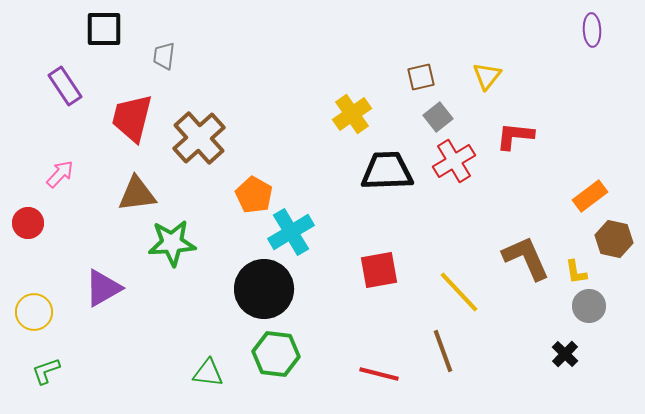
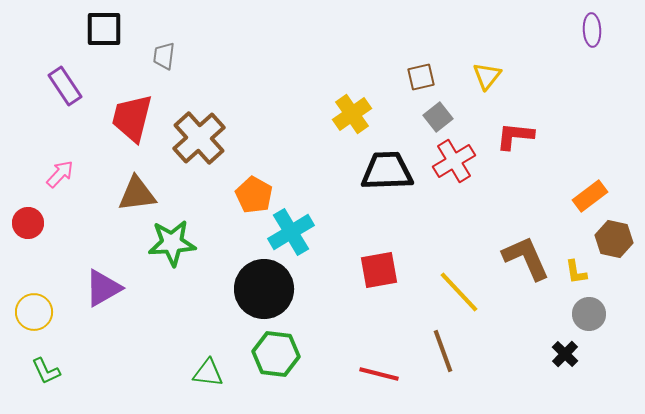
gray circle: moved 8 px down
green L-shape: rotated 96 degrees counterclockwise
